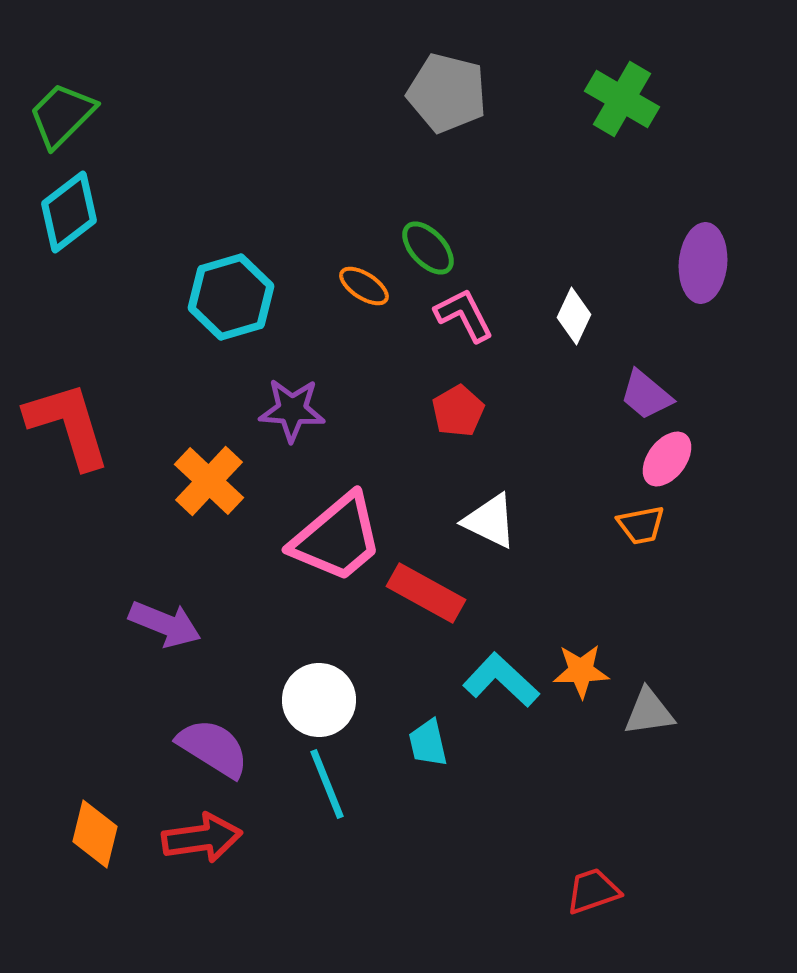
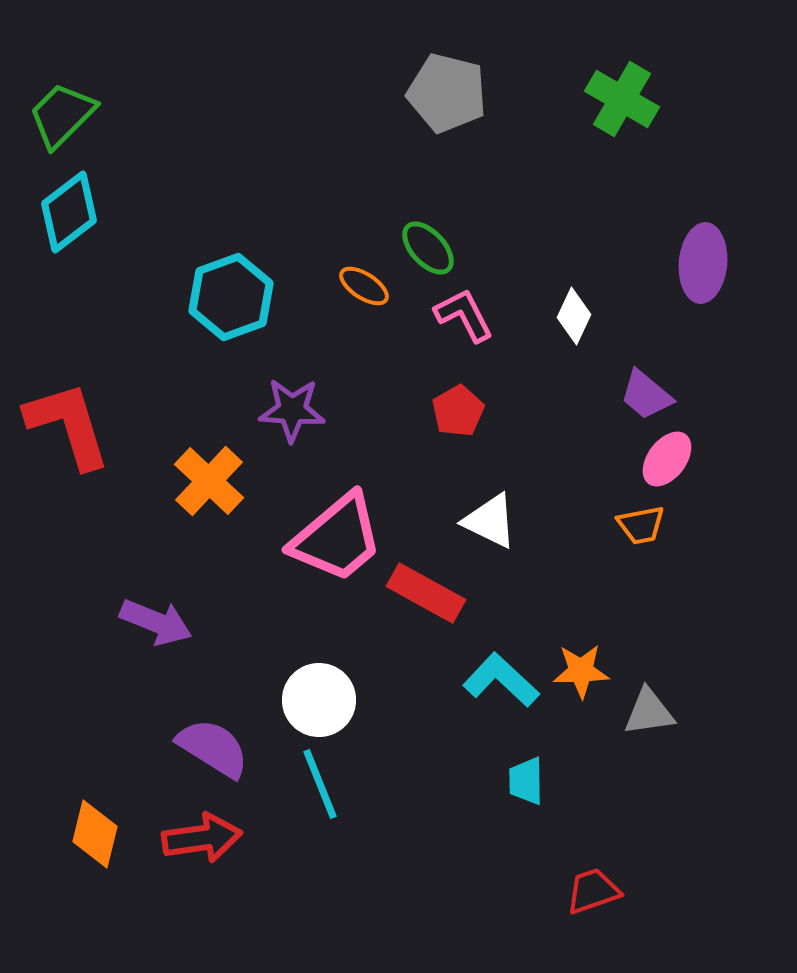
cyan hexagon: rotated 4 degrees counterclockwise
purple arrow: moved 9 px left, 2 px up
cyan trapezoid: moved 98 px right, 38 px down; rotated 12 degrees clockwise
cyan line: moved 7 px left
